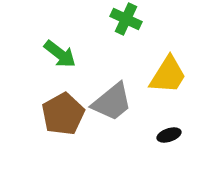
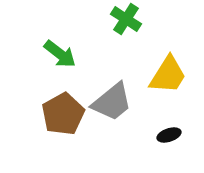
green cross: rotated 8 degrees clockwise
